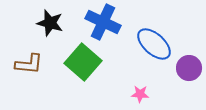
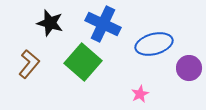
blue cross: moved 2 px down
blue ellipse: rotated 57 degrees counterclockwise
brown L-shape: rotated 56 degrees counterclockwise
pink star: rotated 30 degrees counterclockwise
